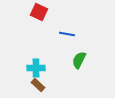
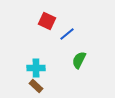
red square: moved 8 px right, 9 px down
blue line: rotated 49 degrees counterclockwise
brown rectangle: moved 2 px left, 1 px down
